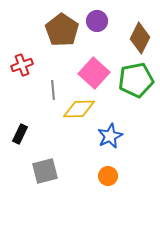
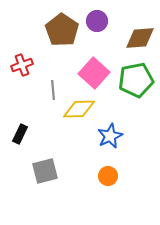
brown diamond: rotated 60 degrees clockwise
